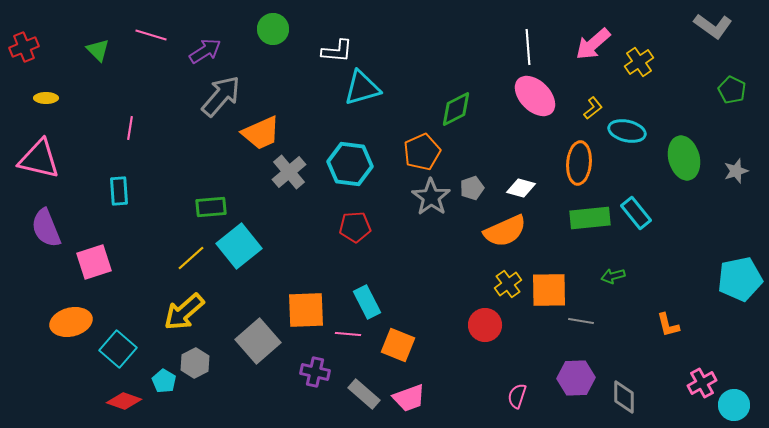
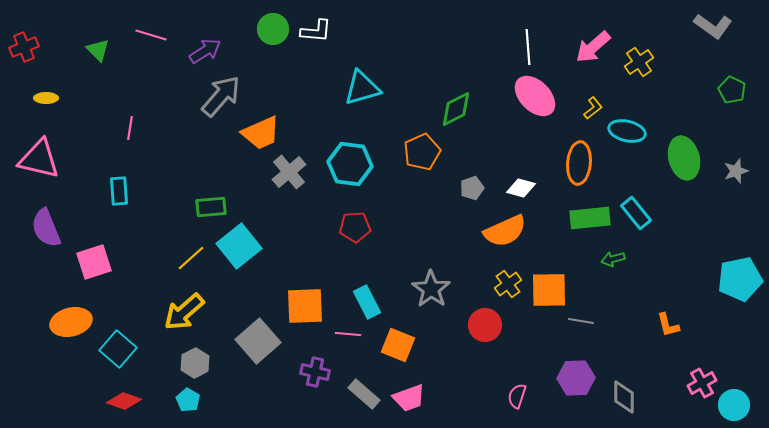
pink arrow at (593, 44): moved 3 px down
white L-shape at (337, 51): moved 21 px left, 20 px up
gray star at (431, 197): moved 92 px down
green arrow at (613, 276): moved 17 px up
orange square at (306, 310): moved 1 px left, 4 px up
cyan pentagon at (164, 381): moved 24 px right, 19 px down
